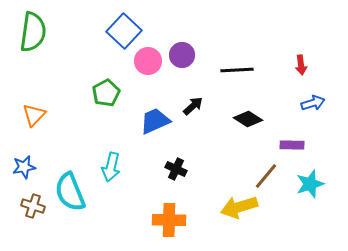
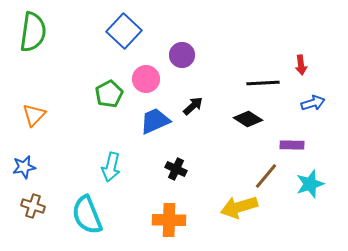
pink circle: moved 2 px left, 18 px down
black line: moved 26 px right, 13 px down
green pentagon: moved 3 px right, 1 px down
cyan semicircle: moved 17 px right, 23 px down
